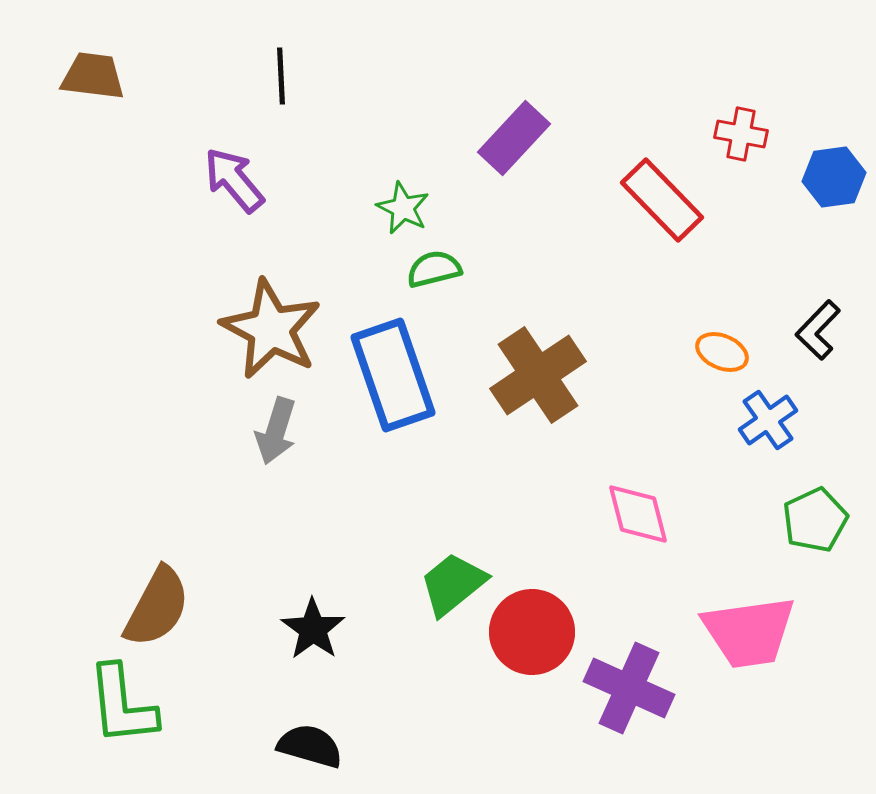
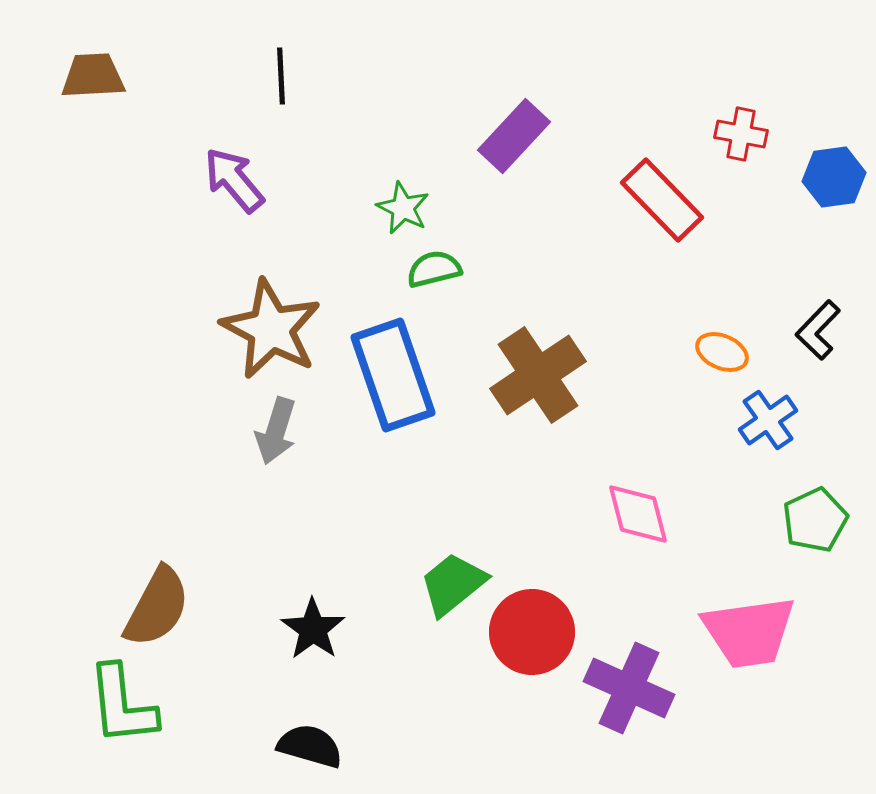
brown trapezoid: rotated 10 degrees counterclockwise
purple rectangle: moved 2 px up
